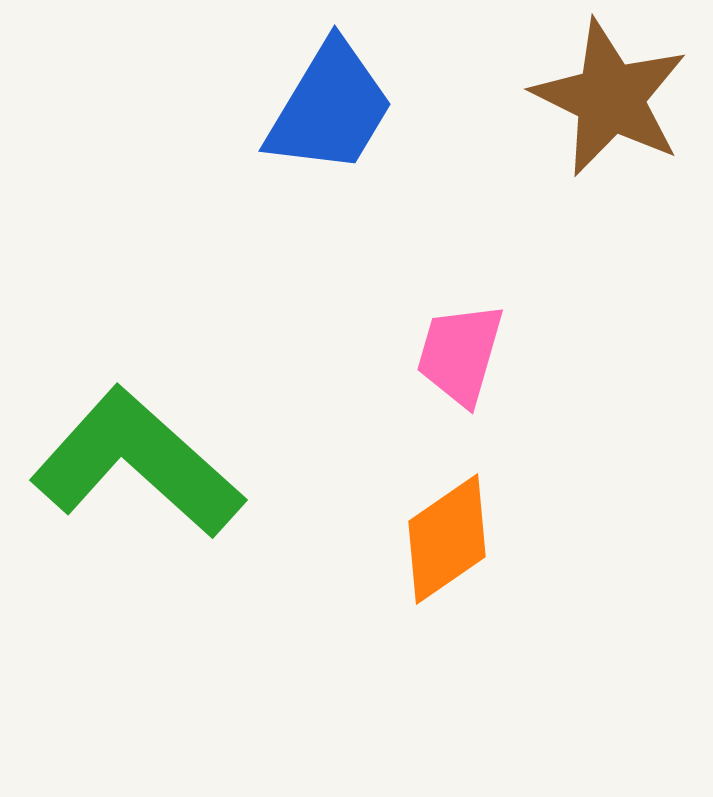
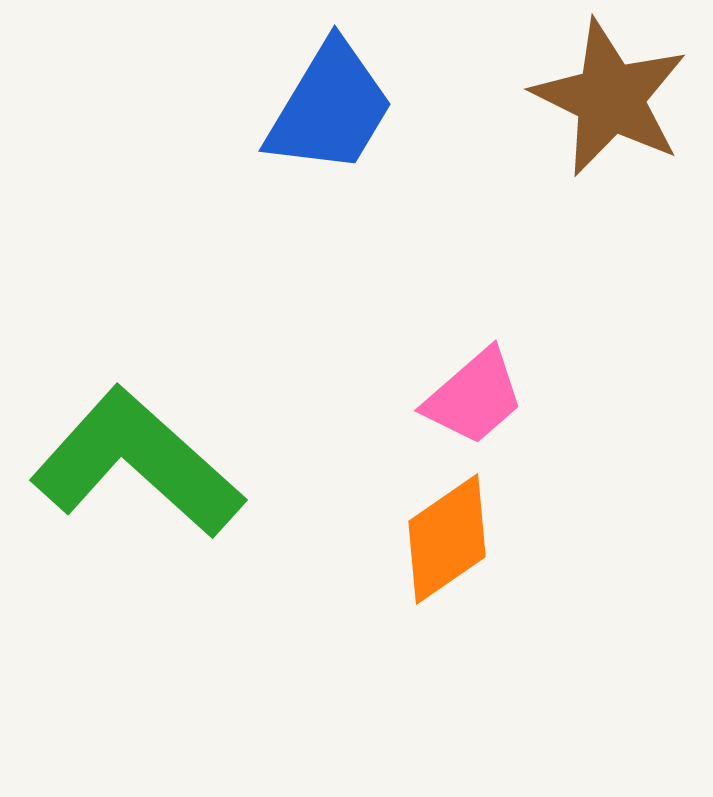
pink trapezoid: moved 14 px right, 43 px down; rotated 147 degrees counterclockwise
